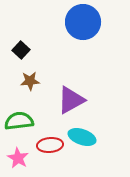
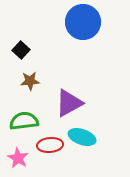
purple triangle: moved 2 px left, 3 px down
green semicircle: moved 5 px right
